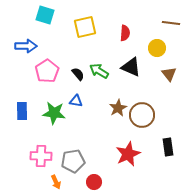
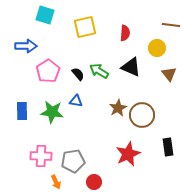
brown line: moved 2 px down
pink pentagon: moved 1 px right
green star: moved 2 px left, 1 px up
